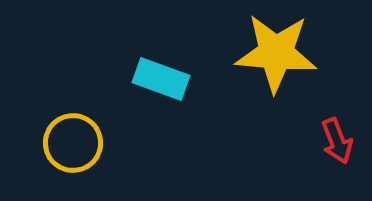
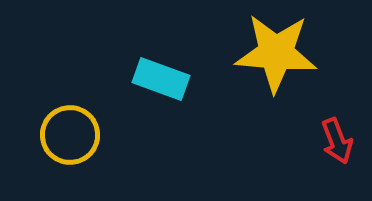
yellow circle: moved 3 px left, 8 px up
